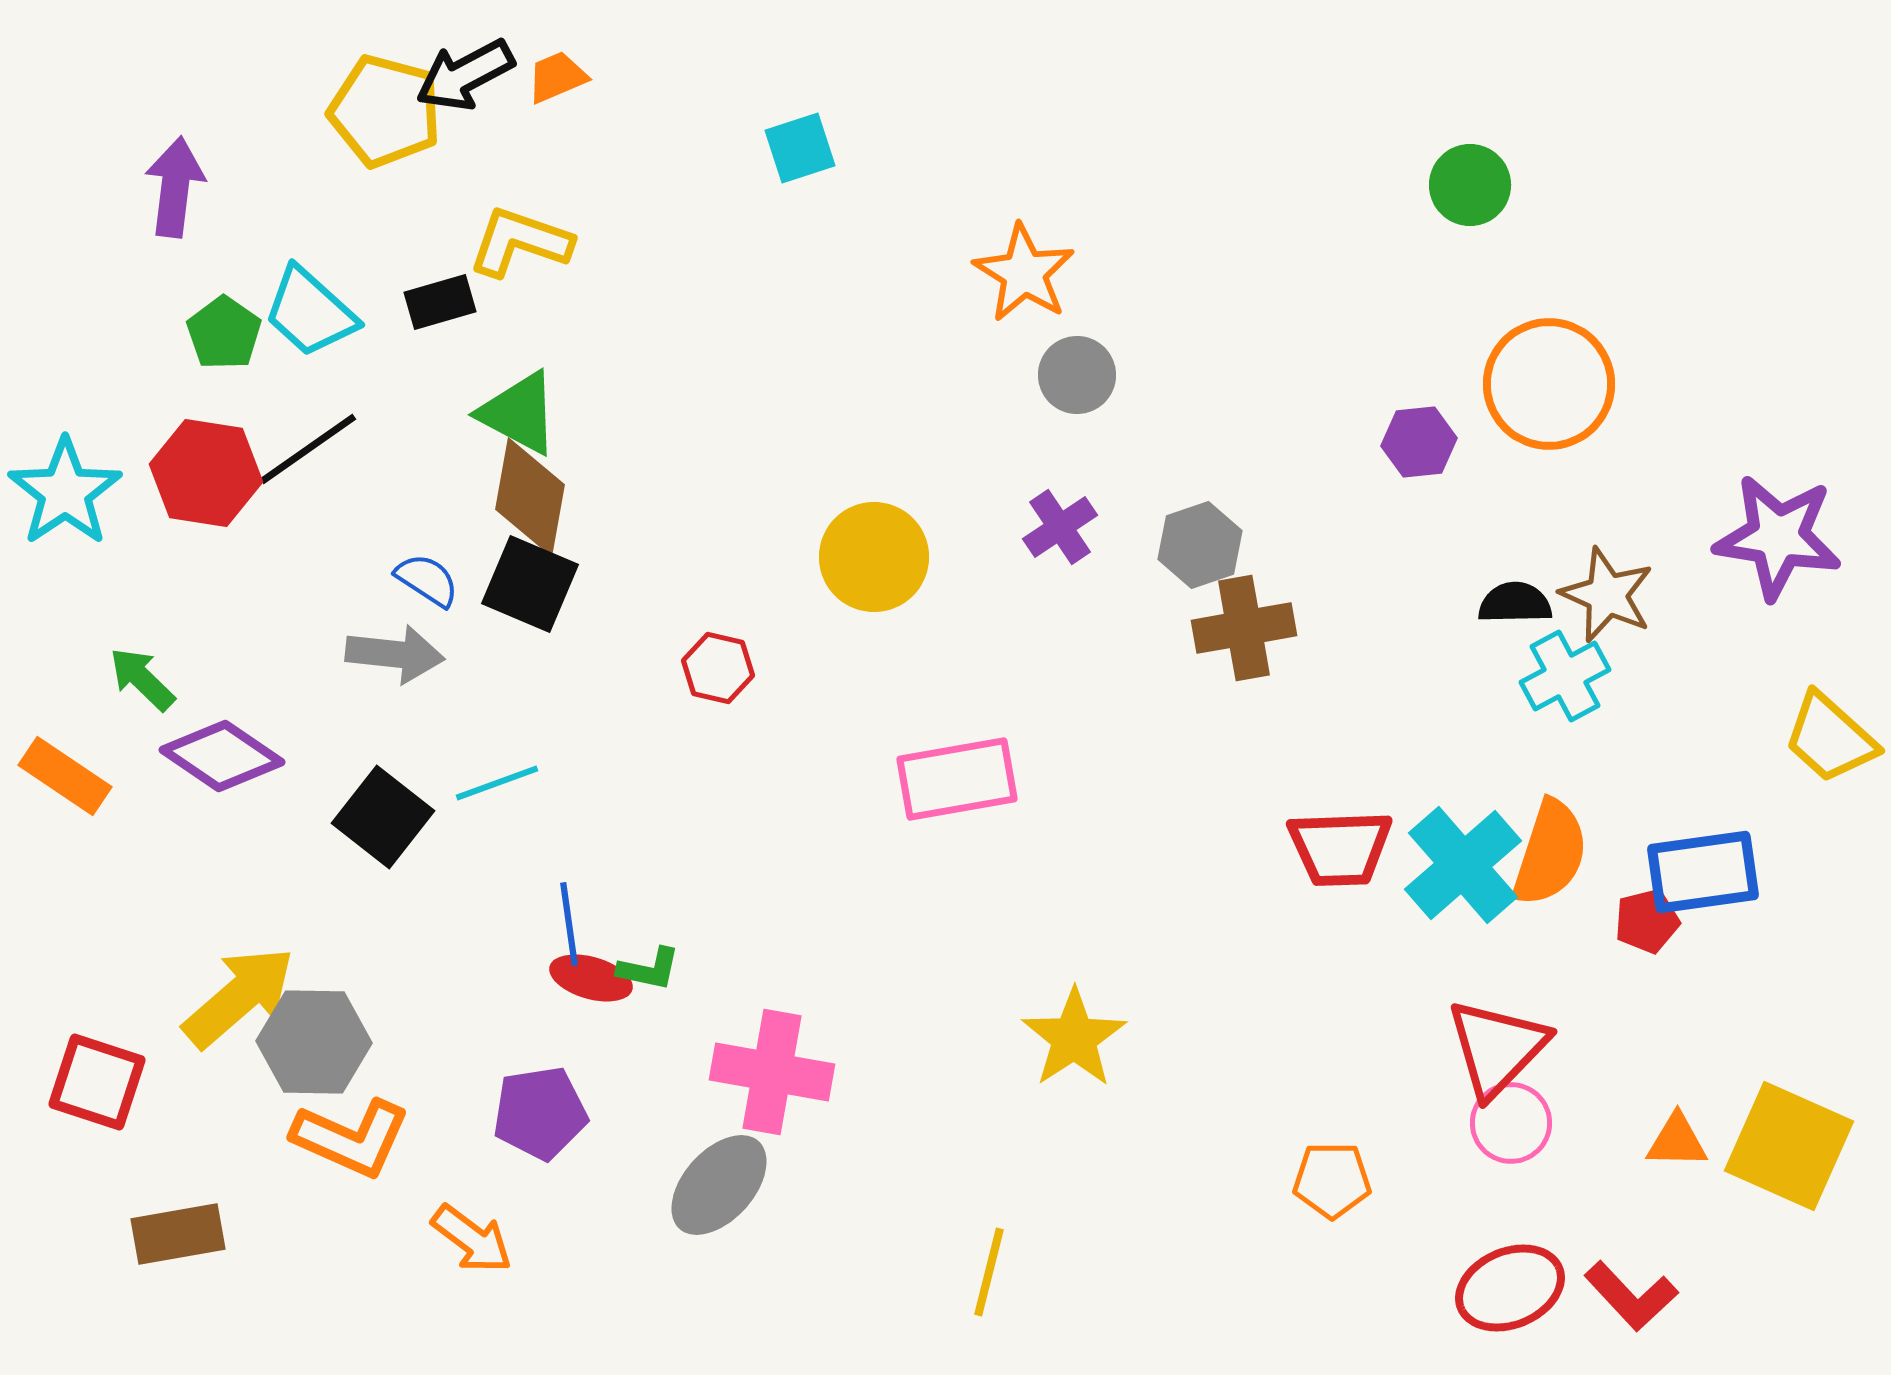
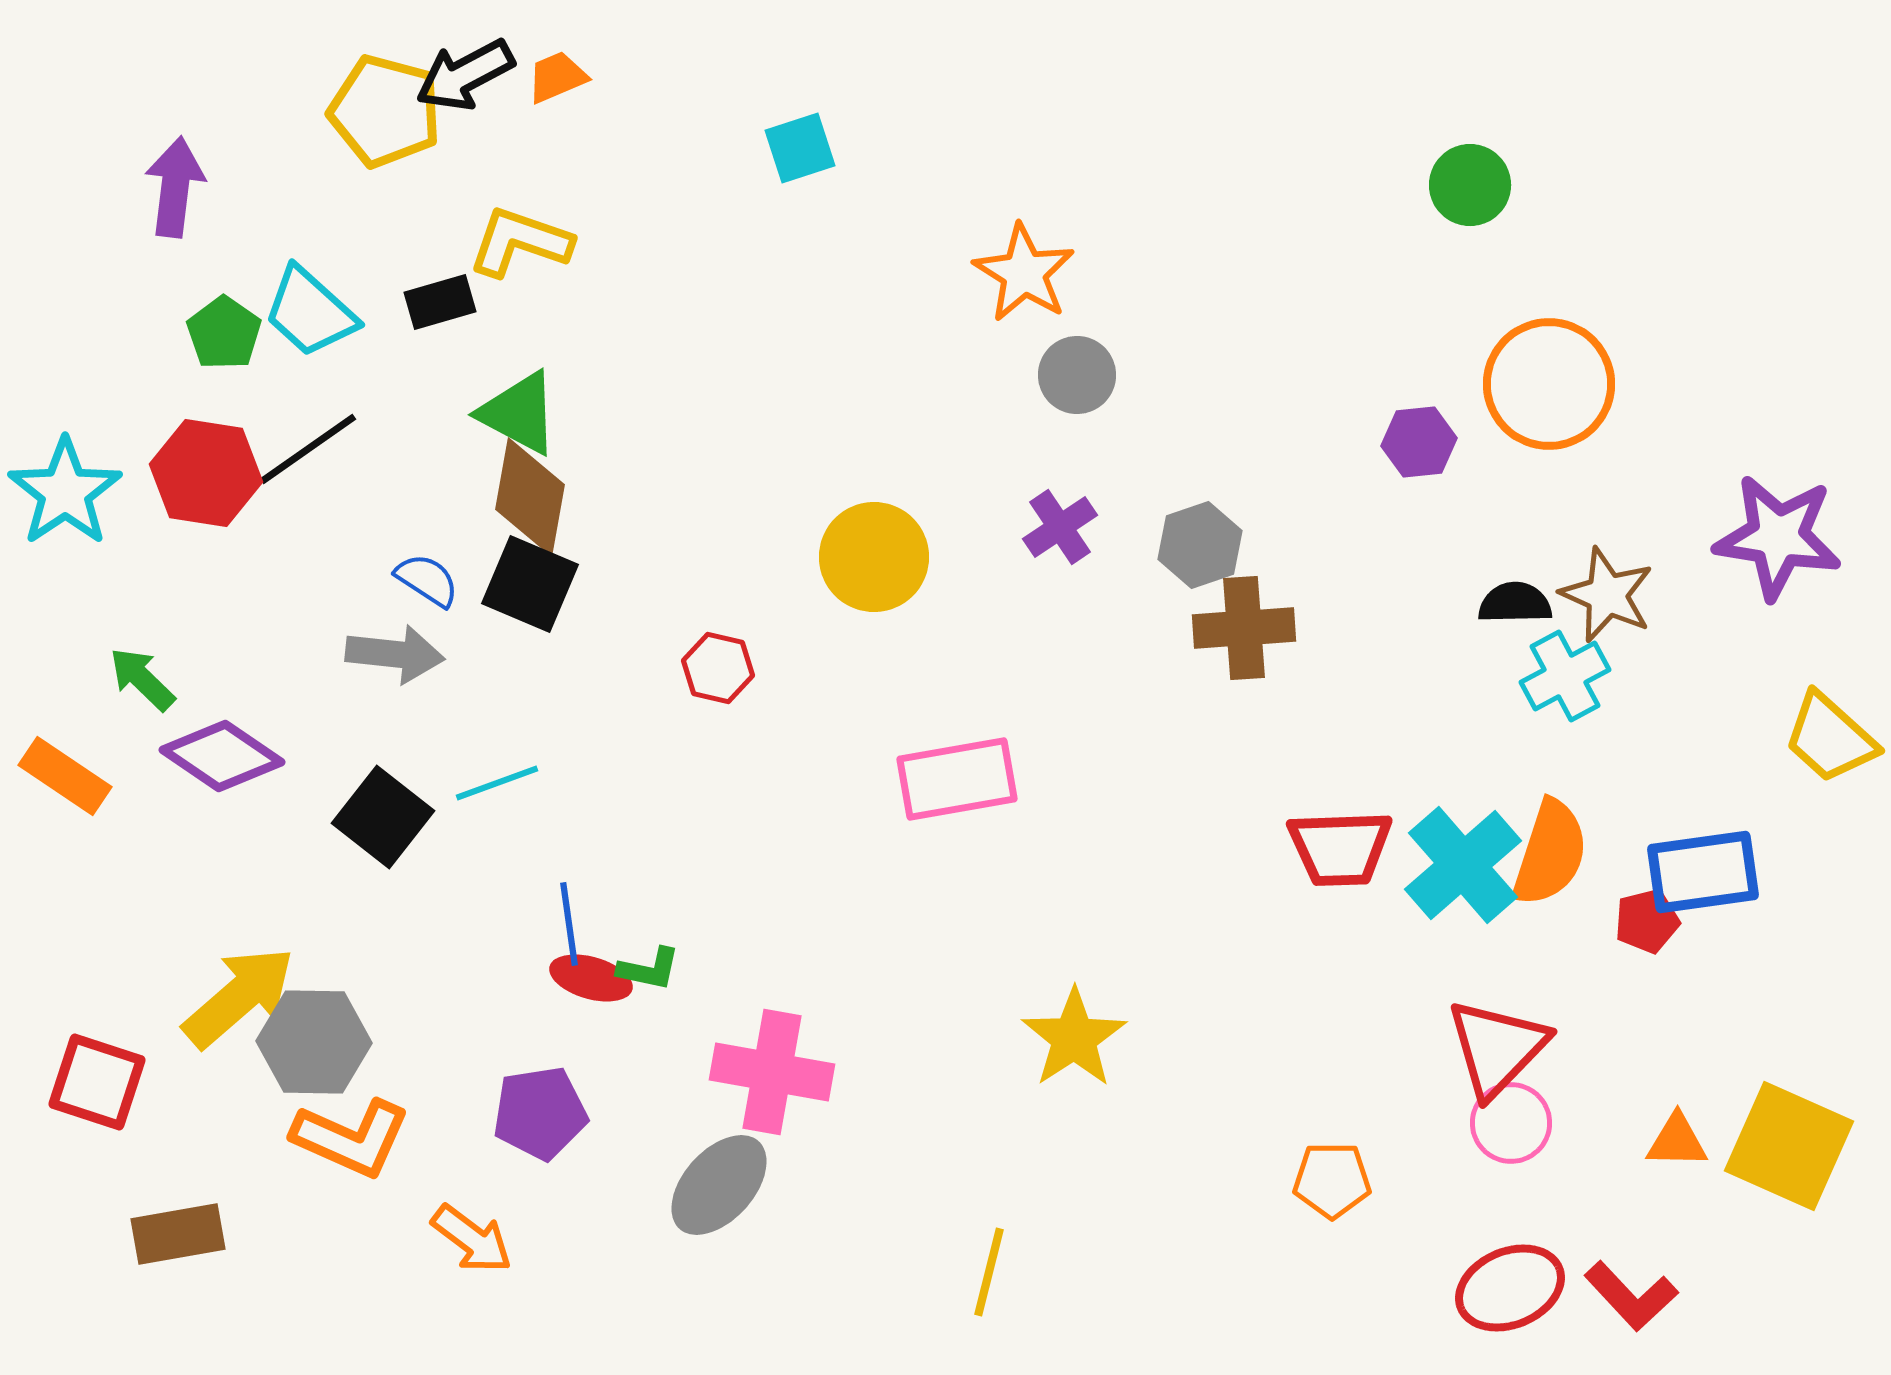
brown cross at (1244, 628): rotated 6 degrees clockwise
